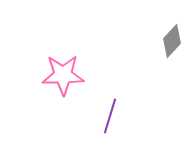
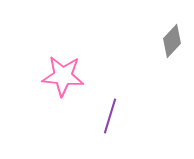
pink star: moved 1 px down; rotated 6 degrees clockwise
